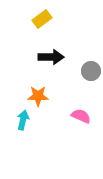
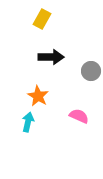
yellow rectangle: rotated 24 degrees counterclockwise
orange star: rotated 30 degrees clockwise
pink semicircle: moved 2 px left
cyan arrow: moved 5 px right, 2 px down
